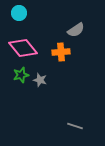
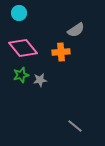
gray star: rotated 24 degrees counterclockwise
gray line: rotated 21 degrees clockwise
